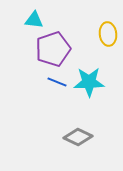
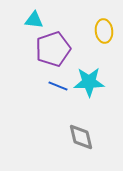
yellow ellipse: moved 4 px left, 3 px up
blue line: moved 1 px right, 4 px down
gray diamond: moved 3 px right; rotated 52 degrees clockwise
